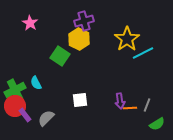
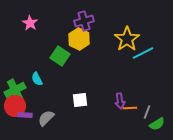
cyan semicircle: moved 1 px right, 4 px up
gray line: moved 7 px down
purple rectangle: rotated 48 degrees counterclockwise
